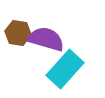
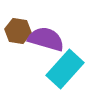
brown hexagon: moved 2 px up
